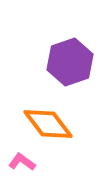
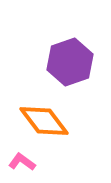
orange diamond: moved 4 px left, 3 px up
